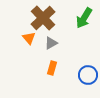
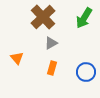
brown cross: moved 1 px up
orange triangle: moved 12 px left, 20 px down
blue circle: moved 2 px left, 3 px up
